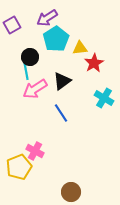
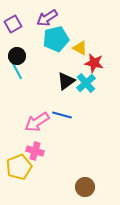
purple square: moved 1 px right, 1 px up
cyan pentagon: rotated 20 degrees clockwise
yellow triangle: rotated 35 degrees clockwise
black circle: moved 13 px left, 1 px up
red star: rotated 30 degrees counterclockwise
cyan line: moved 9 px left; rotated 18 degrees counterclockwise
black triangle: moved 4 px right
pink arrow: moved 2 px right, 33 px down
cyan cross: moved 18 px left, 15 px up; rotated 18 degrees clockwise
blue line: moved 1 px right, 2 px down; rotated 42 degrees counterclockwise
pink cross: rotated 12 degrees counterclockwise
brown circle: moved 14 px right, 5 px up
